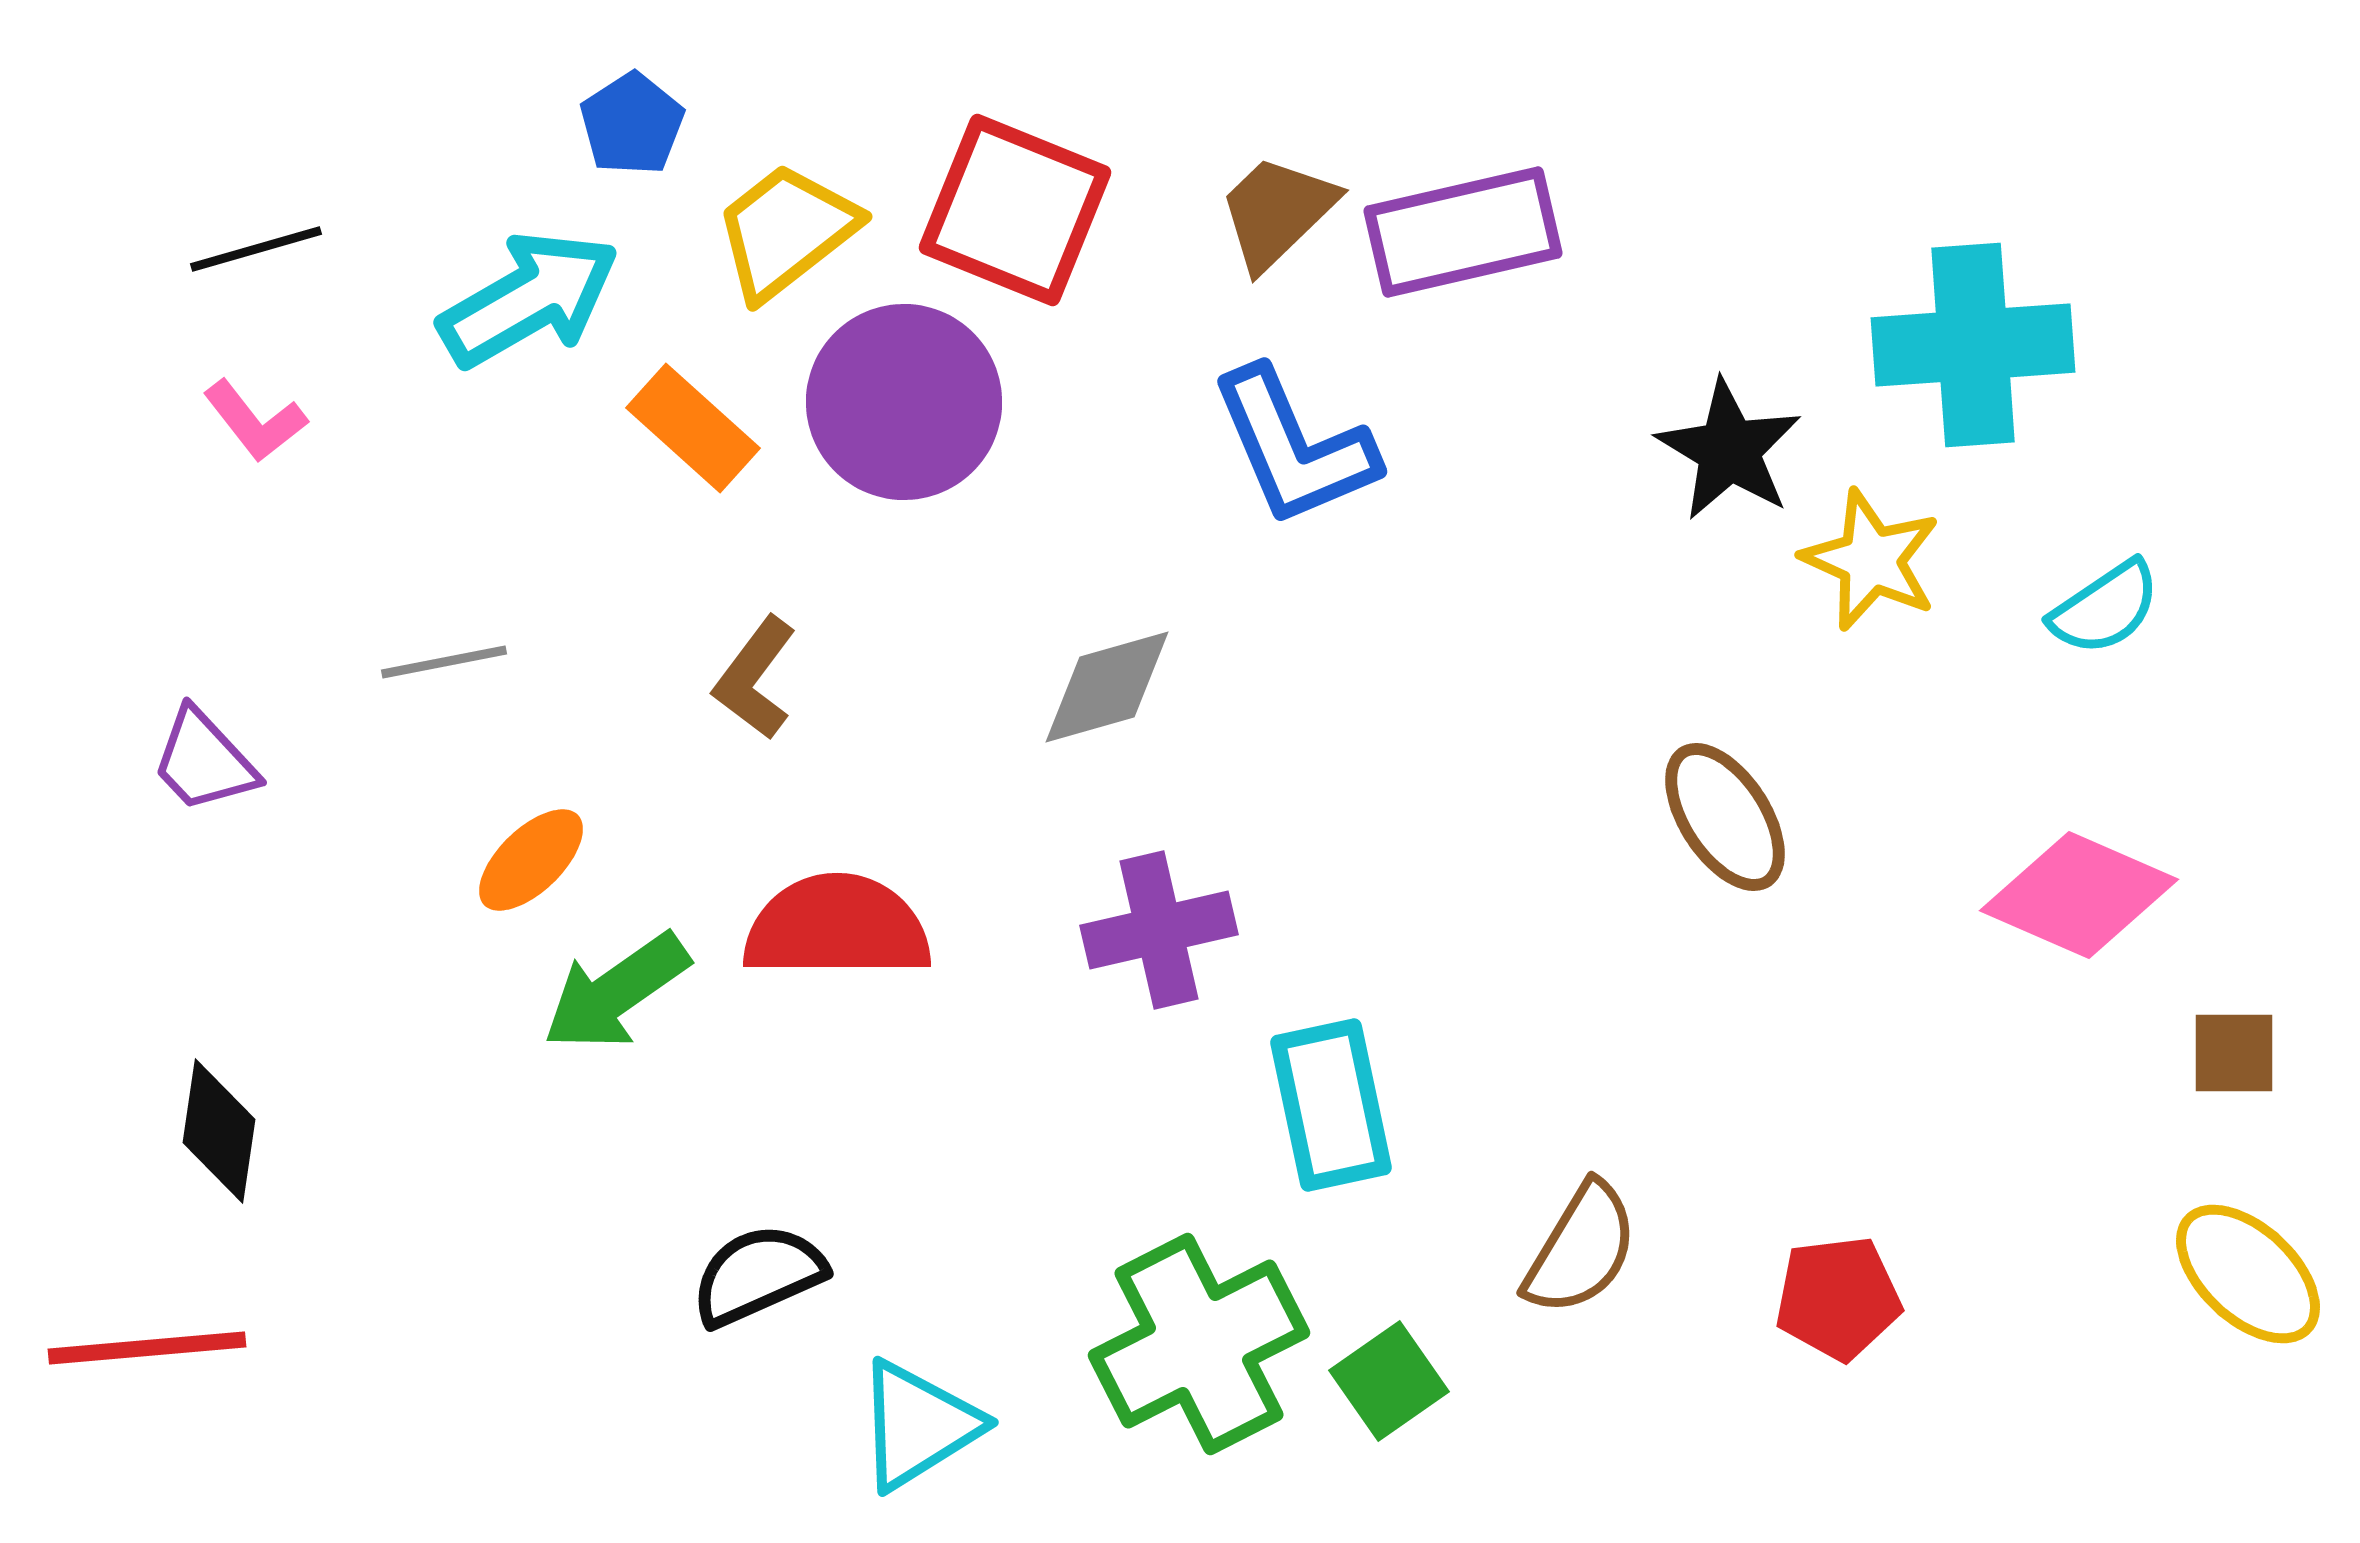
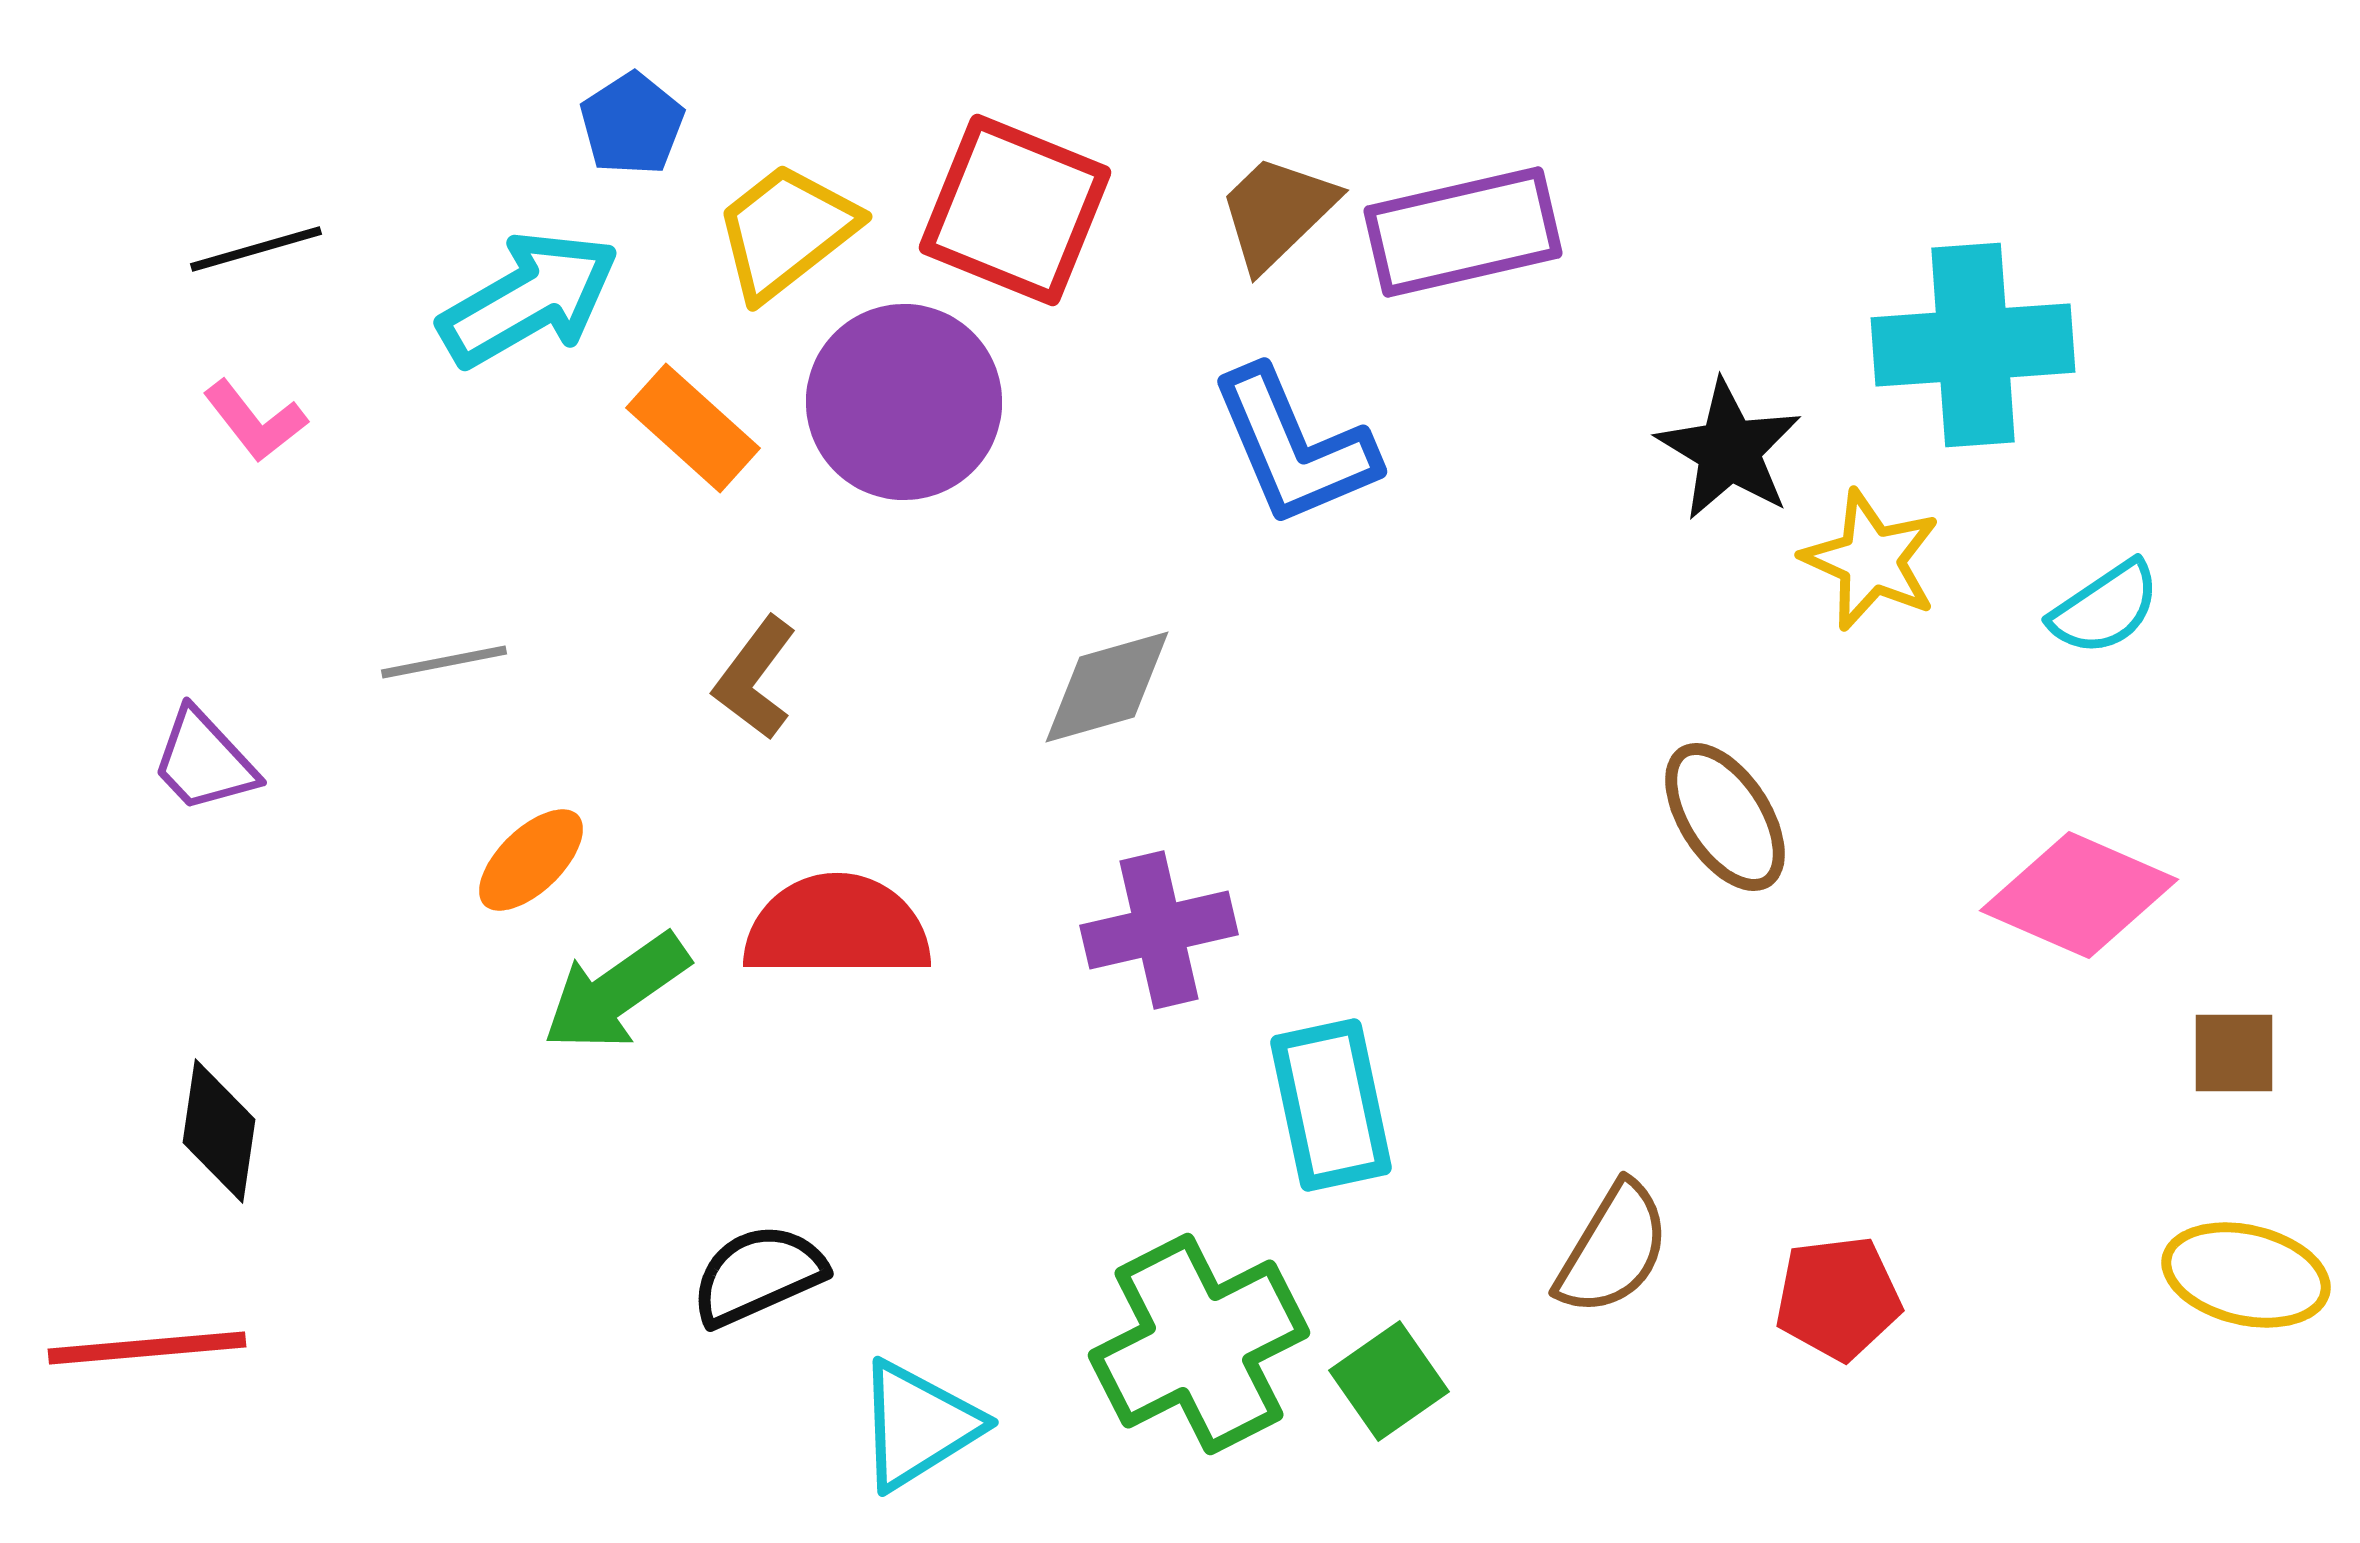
brown semicircle: moved 32 px right
yellow ellipse: moved 2 px left, 1 px down; rotated 30 degrees counterclockwise
